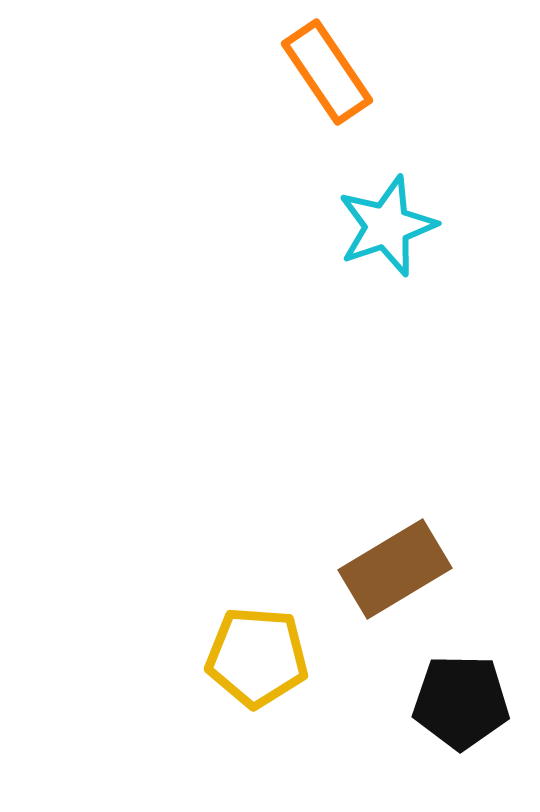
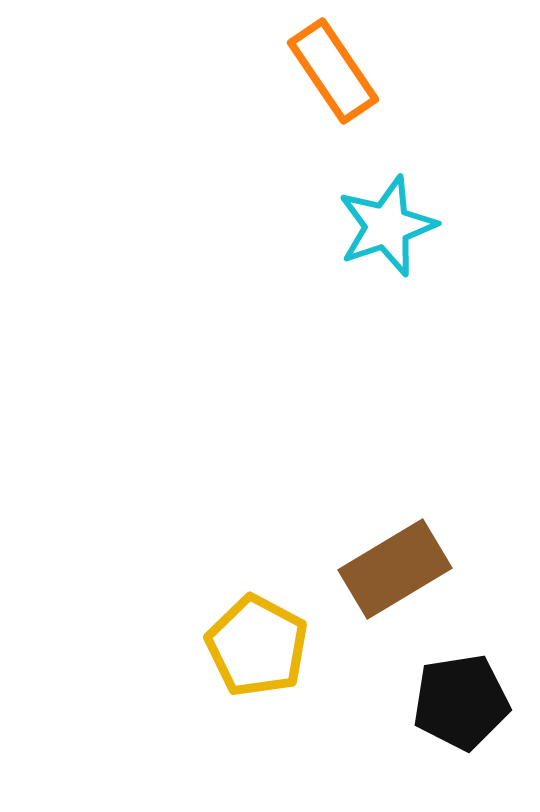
orange rectangle: moved 6 px right, 1 px up
yellow pentagon: moved 11 px up; rotated 24 degrees clockwise
black pentagon: rotated 10 degrees counterclockwise
